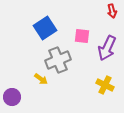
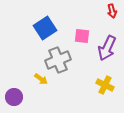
purple circle: moved 2 px right
